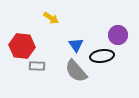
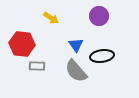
purple circle: moved 19 px left, 19 px up
red hexagon: moved 2 px up
